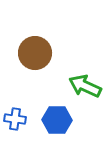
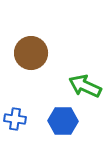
brown circle: moved 4 px left
blue hexagon: moved 6 px right, 1 px down
